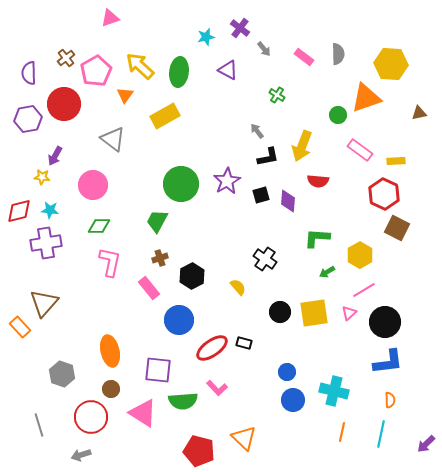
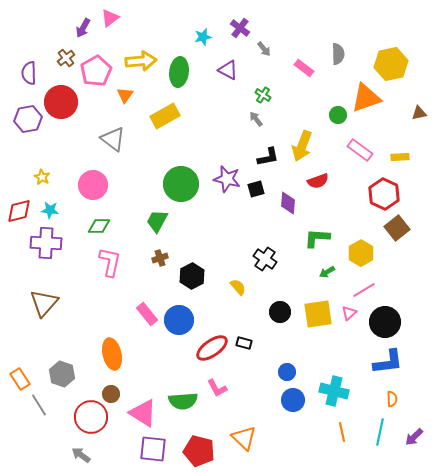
pink triangle at (110, 18): rotated 18 degrees counterclockwise
cyan star at (206, 37): moved 3 px left
pink rectangle at (304, 57): moved 11 px down
yellow hexagon at (391, 64): rotated 16 degrees counterclockwise
yellow arrow at (140, 66): moved 1 px right, 5 px up; rotated 132 degrees clockwise
green cross at (277, 95): moved 14 px left
red circle at (64, 104): moved 3 px left, 2 px up
gray arrow at (257, 131): moved 1 px left, 12 px up
purple arrow at (55, 156): moved 28 px right, 128 px up
yellow rectangle at (396, 161): moved 4 px right, 4 px up
yellow star at (42, 177): rotated 21 degrees clockwise
purple star at (227, 181): moved 2 px up; rotated 28 degrees counterclockwise
red semicircle at (318, 181): rotated 25 degrees counterclockwise
black square at (261, 195): moved 5 px left, 6 px up
purple diamond at (288, 201): moved 2 px down
brown square at (397, 228): rotated 25 degrees clockwise
purple cross at (46, 243): rotated 12 degrees clockwise
yellow hexagon at (360, 255): moved 1 px right, 2 px up
pink rectangle at (149, 288): moved 2 px left, 26 px down
yellow square at (314, 313): moved 4 px right, 1 px down
orange rectangle at (20, 327): moved 52 px down; rotated 10 degrees clockwise
orange ellipse at (110, 351): moved 2 px right, 3 px down
purple square at (158, 370): moved 5 px left, 79 px down
pink L-shape at (217, 388): rotated 15 degrees clockwise
brown circle at (111, 389): moved 5 px down
orange semicircle at (390, 400): moved 2 px right, 1 px up
gray line at (39, 425): moved 20 px up; rotated 15 degrees counterclockwise
orange line at (342, 432): rotated 24 degrees counterclockwise
cyan line at (381, 434): moved 1 px left, 2 px up
purple arrow at (426, 444): moved 12 px left, 7 px up
gray arrow at (81, 455): rotated 54 degrees clockwise
